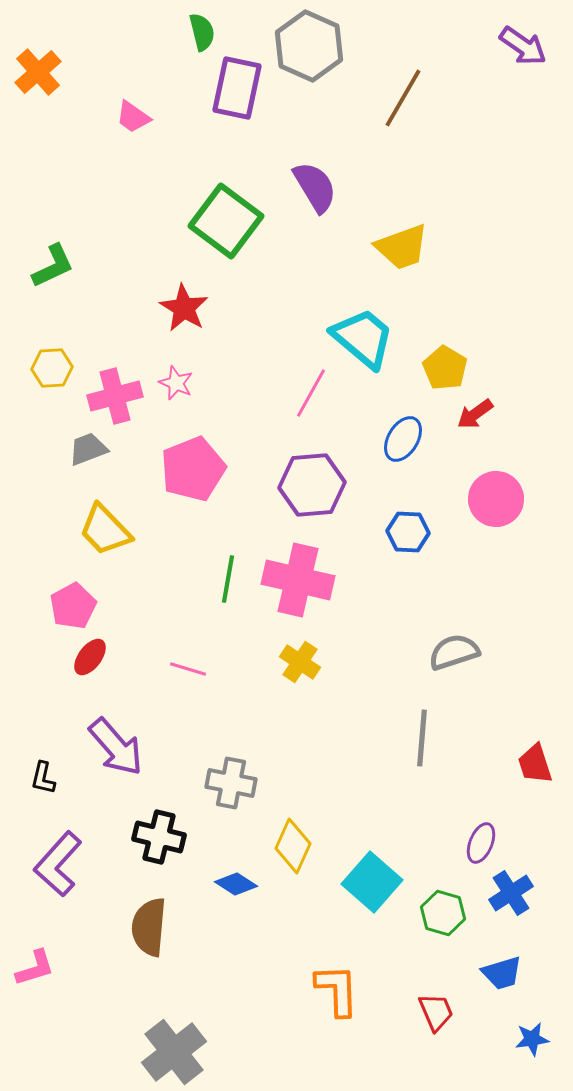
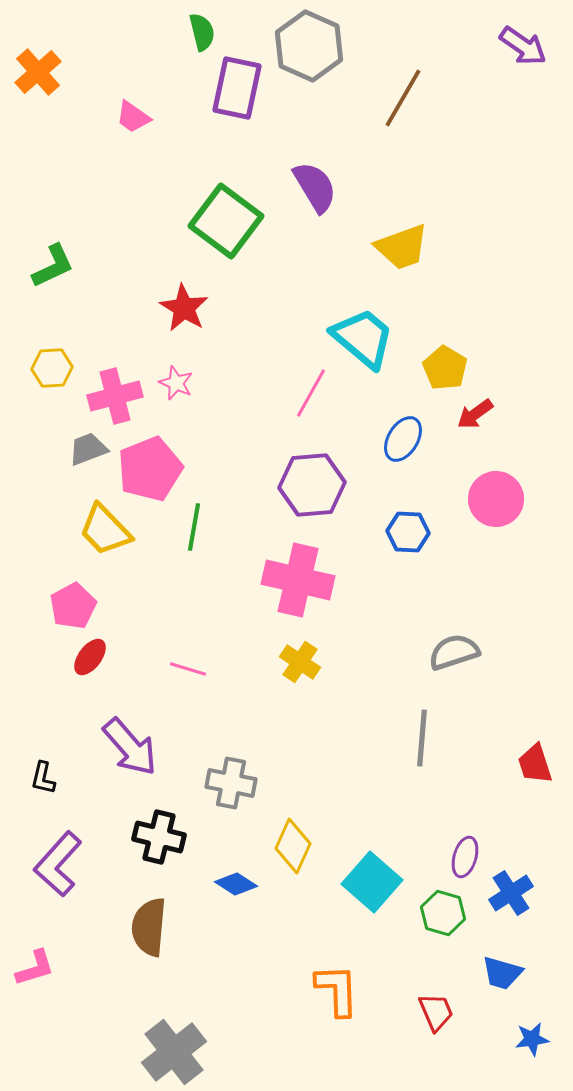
pink pentagon at (193, 469): moved 43 px left
green line at (228, 579): moved 34 px left, 52 px up
purple arrow at (116, 747): moved 14 px right
purple ellipse at (481, 843): moved 16 px left, 14 px down; rotated 6 degrees counterclockwise
blue trapezoid at (502, 973): rotated 33 degrees clockwise
